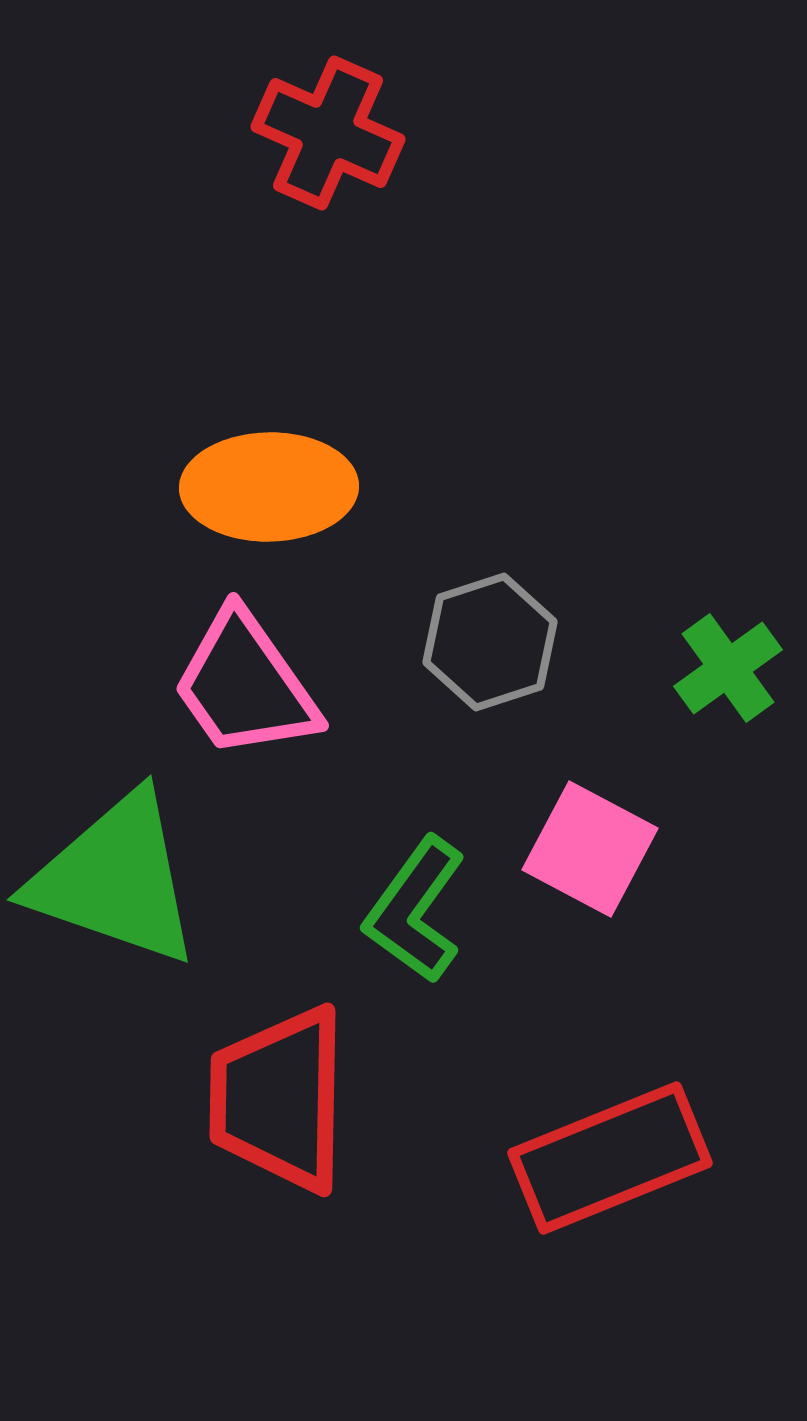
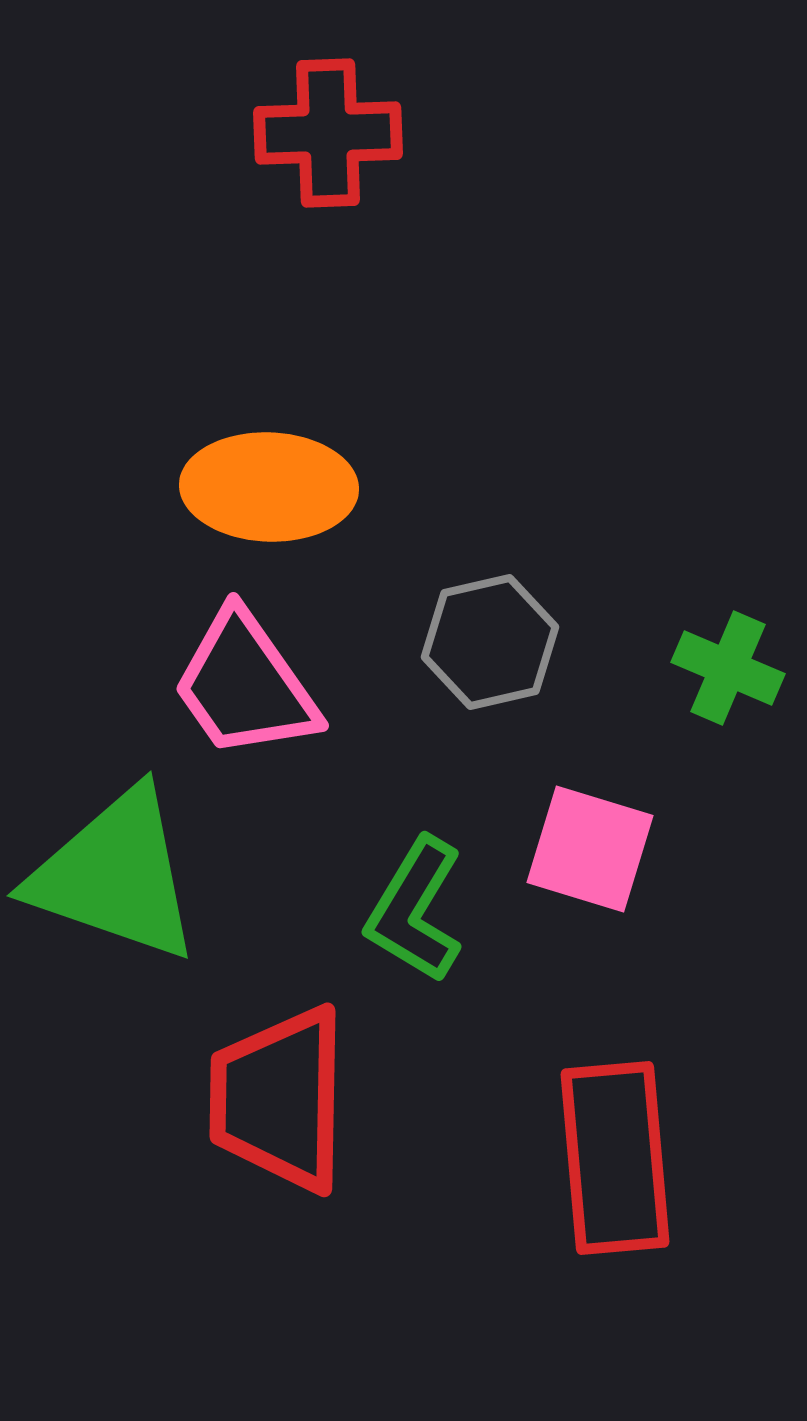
red cross: rotated 26 degrees counterclockwise
orange ellipse: rotated 3 degrees clockwise
gray hexagon: rotated 5 degrees clockwise
green cross: rotated 31 degrees counterclockwise
pink square: rotated 11 degrees counterclockwise
green triangle: moved 4 px up
green L-shape: rotated 5 degrees counterclockwise
red rectangle: moved 5 px right; rotated 73 degrees counterclockwise
